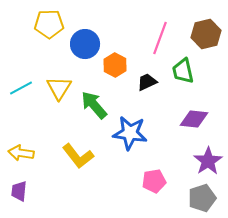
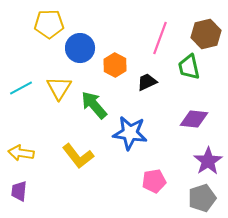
blue circle: moved 5 px left, 4 px down
green trapezoid: moved 6 px right, 4 px up
